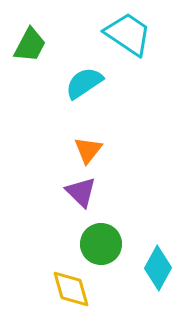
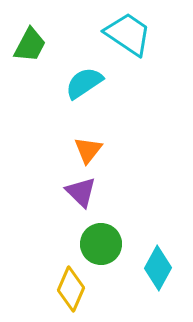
yellow diamond: rotated 39 degrees clockwise
